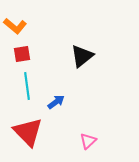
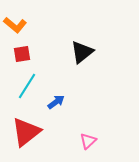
orange L-shape: moved 1 px up
black triangle: moved 4 px up
cyan line: rotated 40 degrees clockwise
red triangle: moved 2 px left; rotated 36 degrees clockwise
